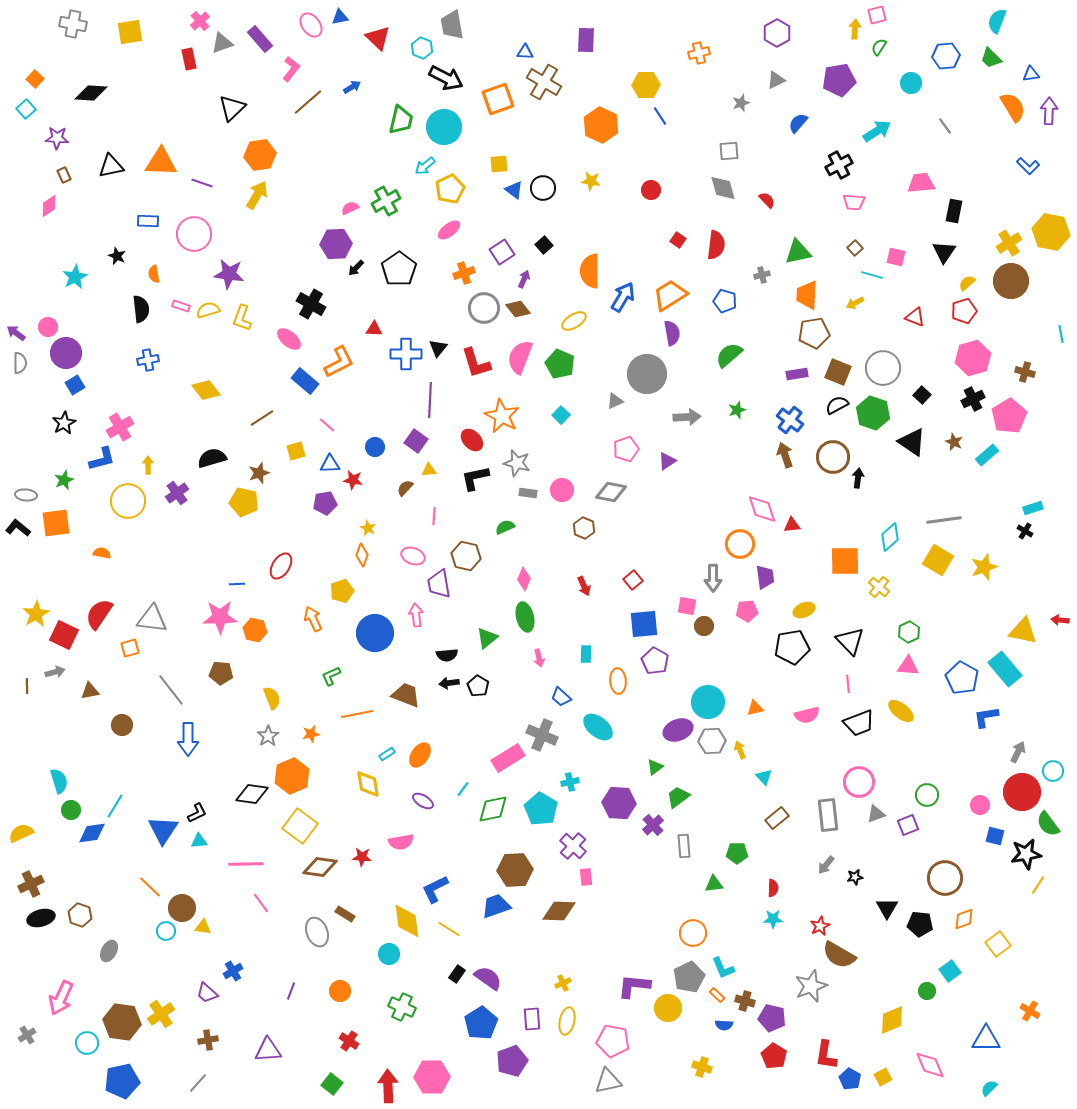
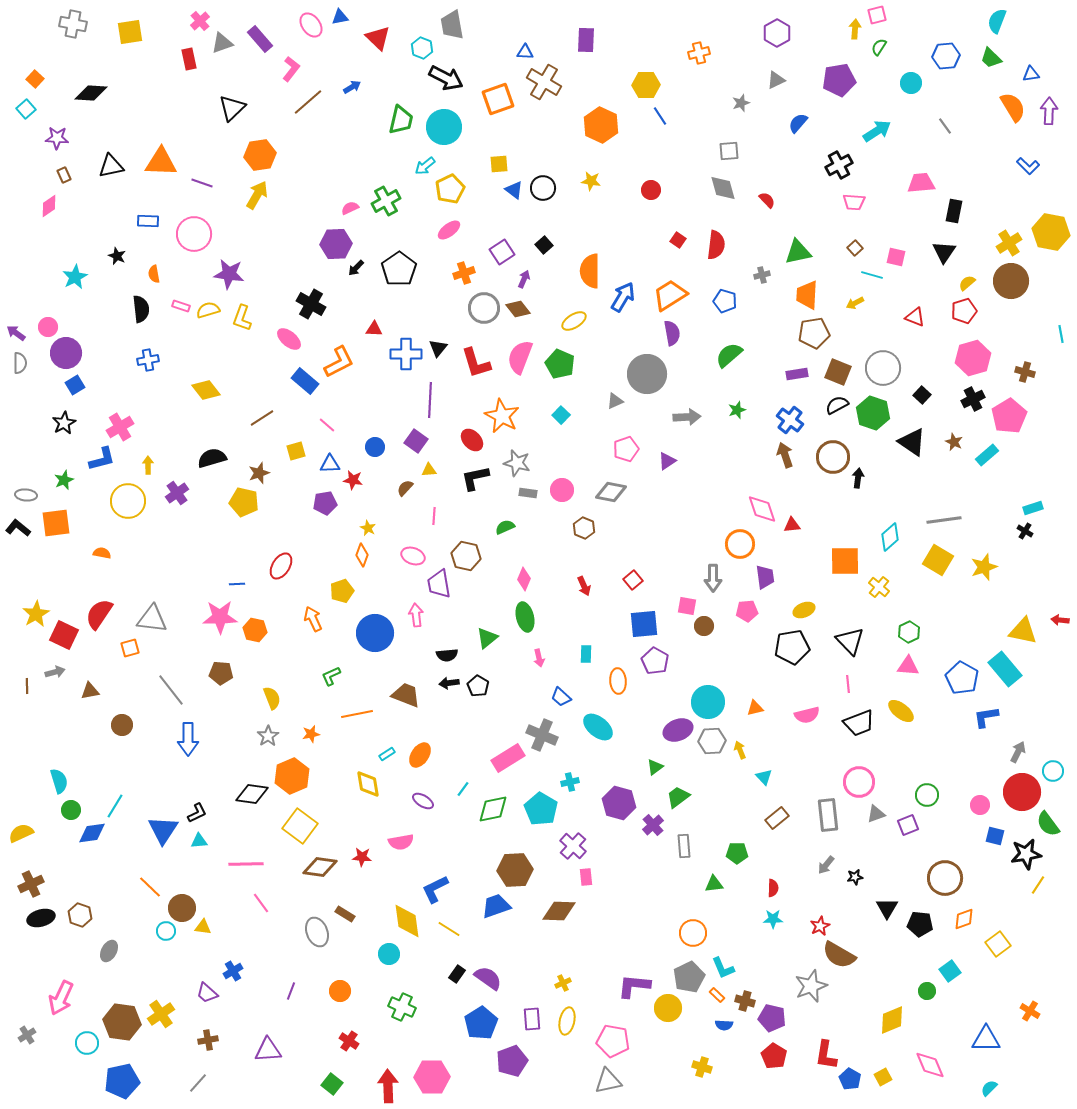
purple hexagon at (619, 803): rotated 12 degrees clockwise
